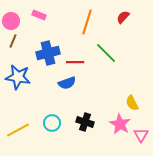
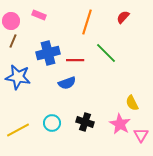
red line: moved 2 px up
